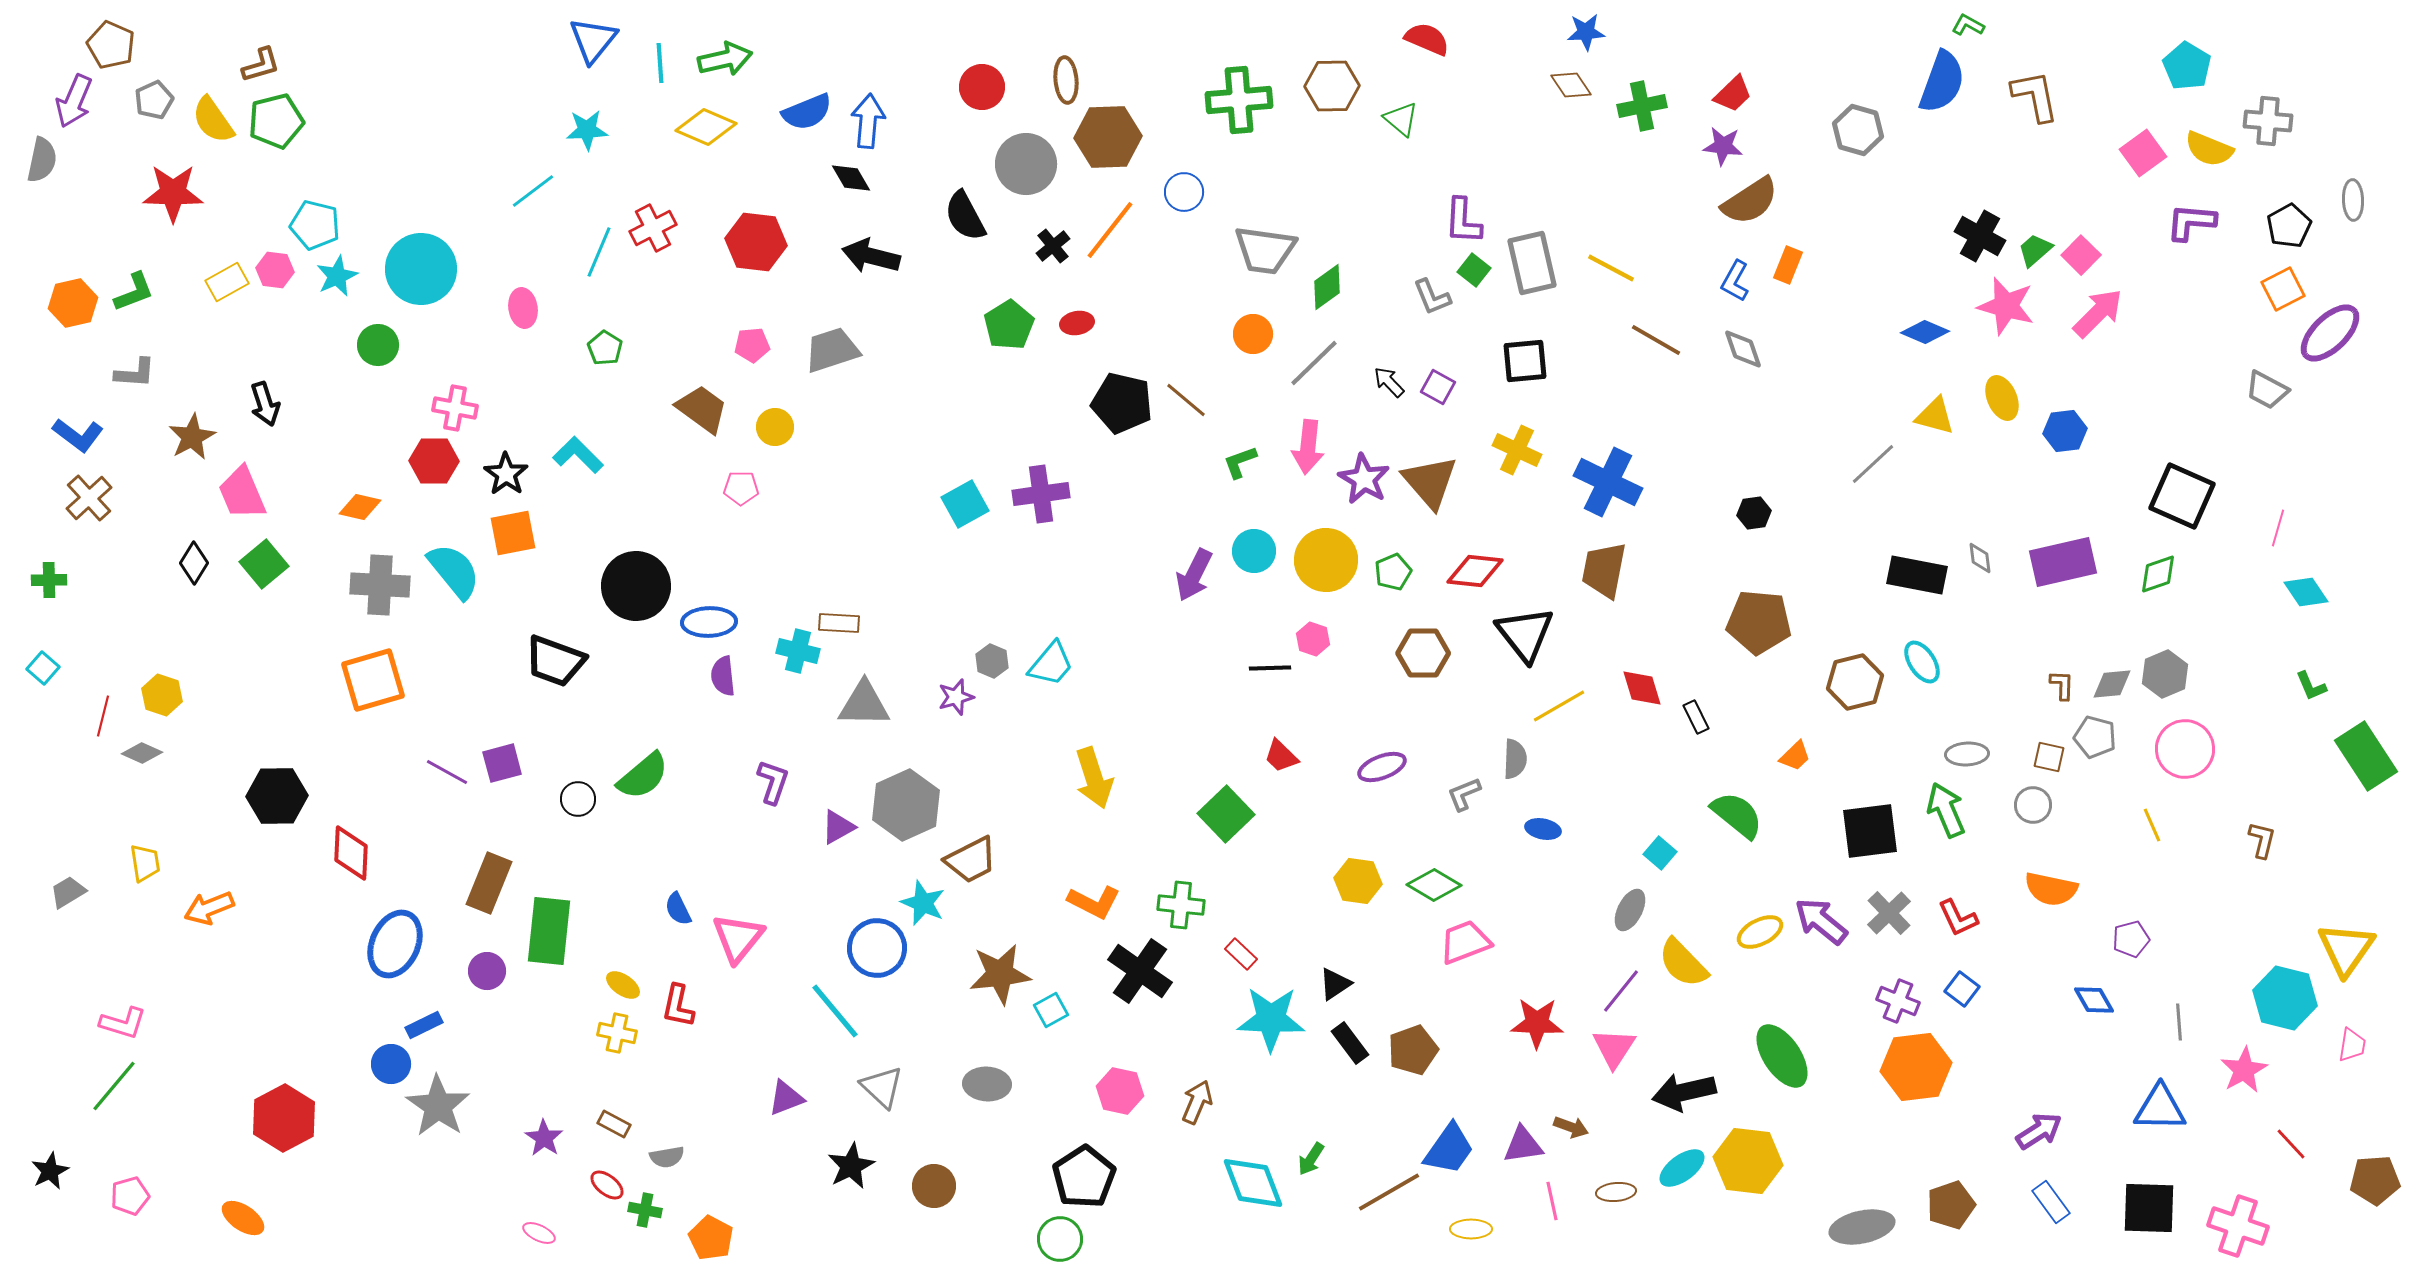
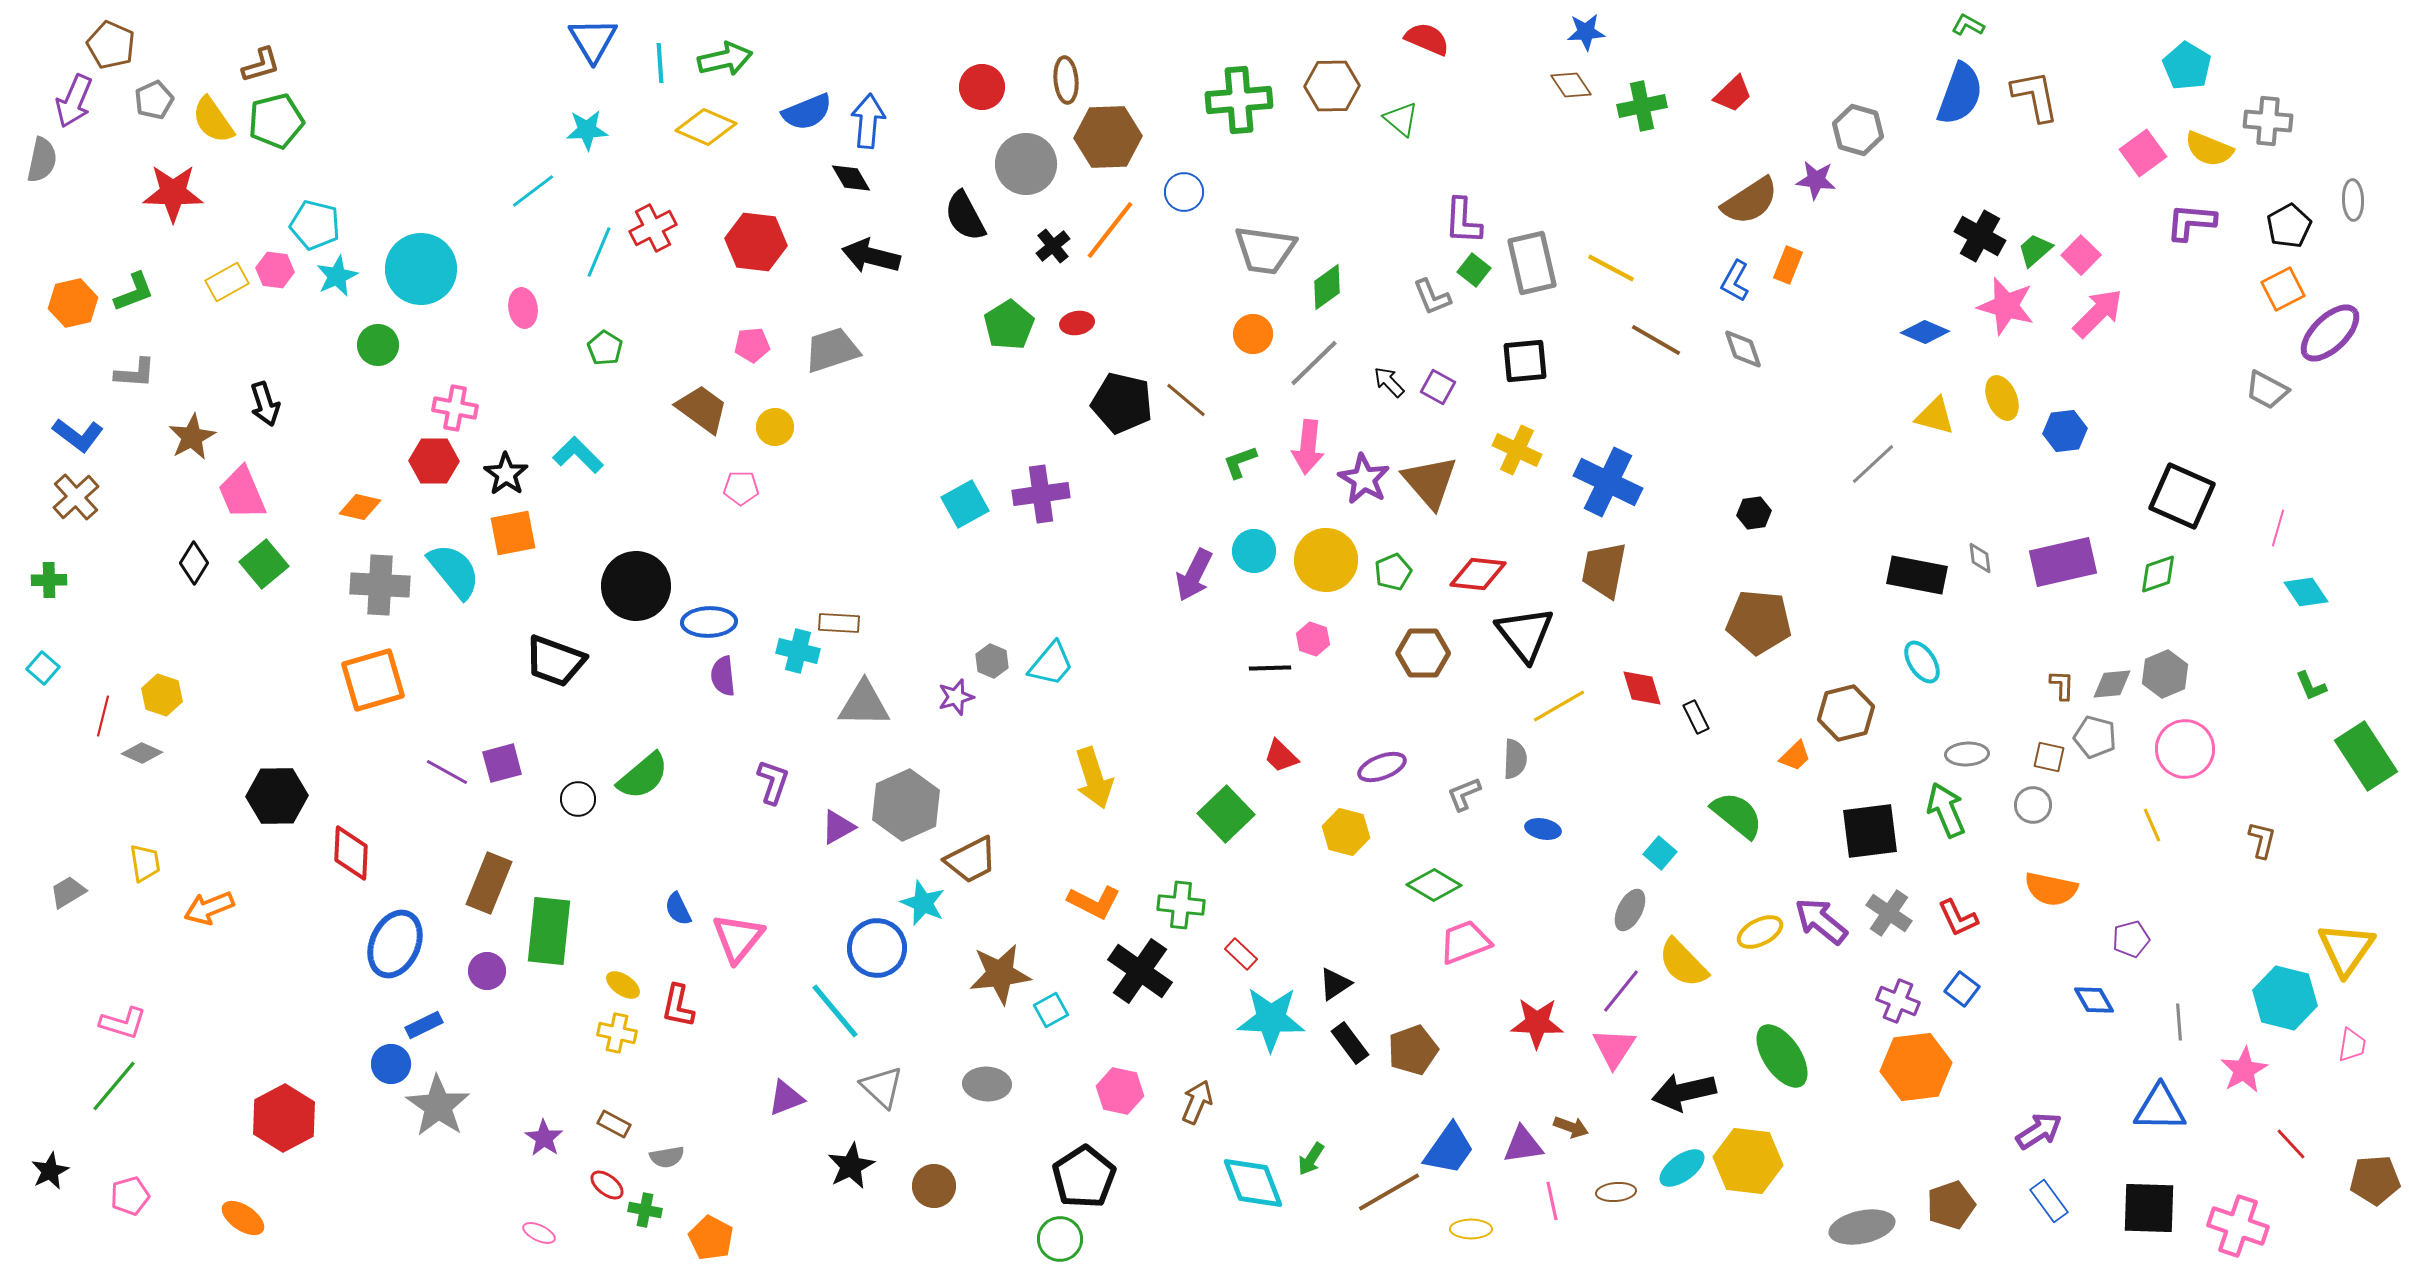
blue triangle at (593, 40): rotated 10 degrees counterclockwise
blue semicircle at (1942, 82): moved 18 px right, 12 px down
purple star at (1723, 146): moved 93 px right, 34 px down
brown cross at (89, 498): moved 13 px left, 1 px up
red diamond at (1475, 571): moved 3 px right, 3 px down
brown hexagon at (1855, 682): moved 9 px left, 31 px down
yellow hexagon at (1358, 881): moved 12 px left, 49 px up; rotated 6 degrees clockwise
gray cross at (1889, 913): rotated 12 degrees counterclockwise
blue rectangle at (2051, 1202): moved 2 px left, 1 px up
